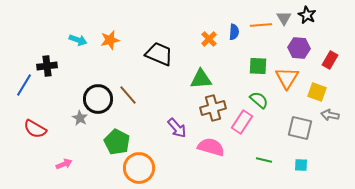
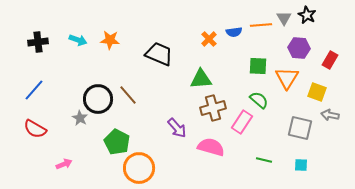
blue semicircle: rotated 77 degrees clockwise
orange star: rotated 18 degrees clockwise
black cross: moved 9 px left, 24 px up
blue line: moved 10 px right, 5 px down; rotated 10 degrees clockwise
